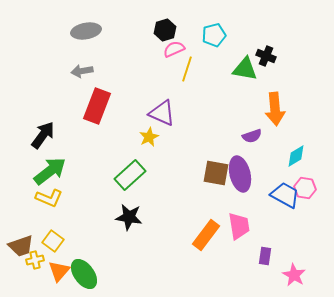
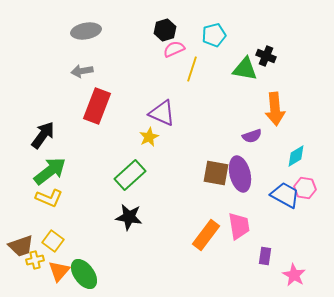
yellow line: moved 5 px right
